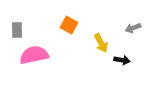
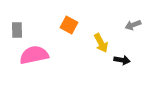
gray arrow: moved 3 px up
